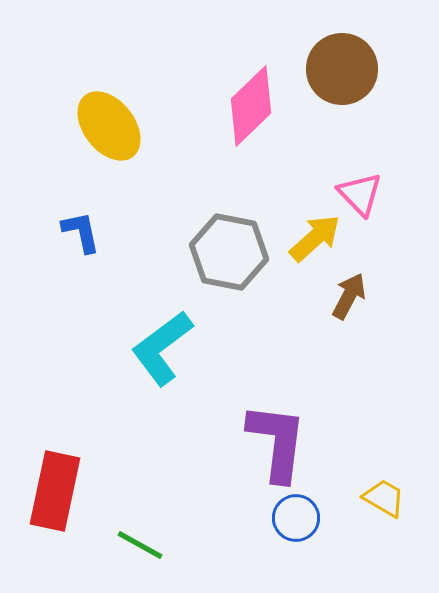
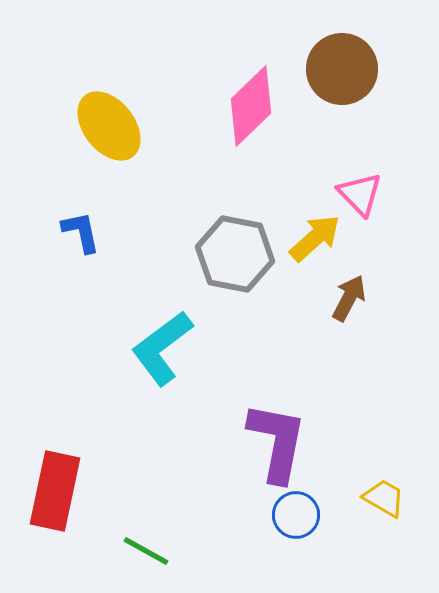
gray hexagon: moved 6 px right, 2 px down
brown arrow: moved 2 px down
purple L-shape: rotated 4 degrees clockwise
blue circle: moved 3 px up
green line: moved 6 px right, 6 px down
